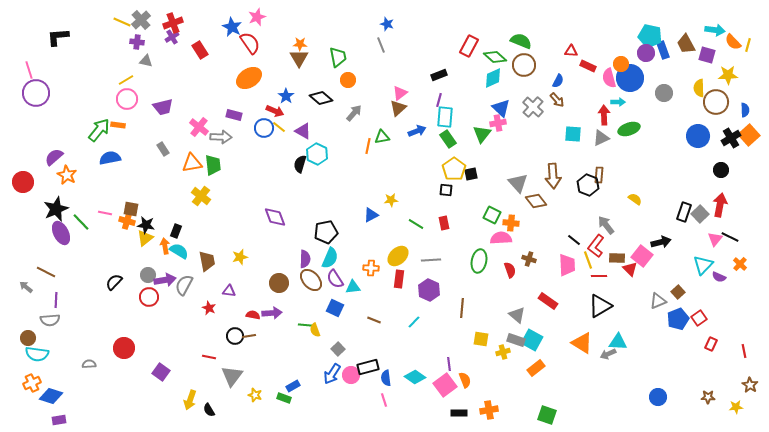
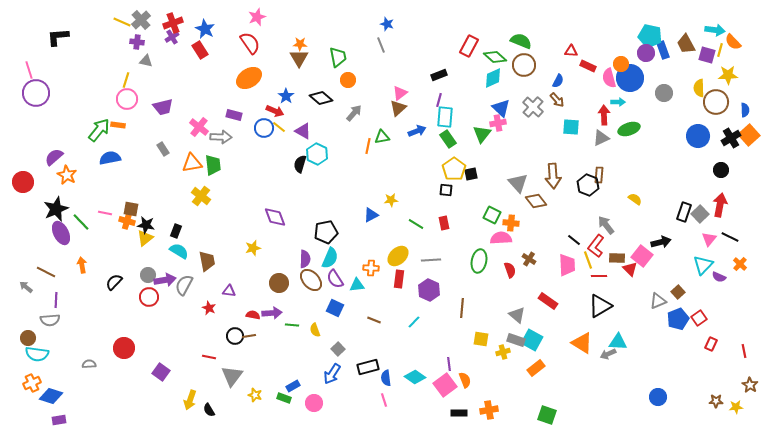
blue star at (232, 27): moved 27 px left, 2 px down
yellow line at (748, 45): moved 28 px left, 5 px down
yellow line at (126, 80): rotated 42 degrees counterclockwise
cyan square at (573, 134): moved 2 px left, 7 px up
pink triangle at (715, 239): moved 6 px left
orange arrow at (165, 246): moved 83 px left, 19 px down
yellow star at (240, 257): moved 13 px right, 9 px up
brown cross at (529, 259): rotated 16 degrees clockwise
cyan triangle at (353, 287): moved 4 px right, 2 px up
green line at (305, 325): moved 13 px left
pink circle at (351, 375): moved 37 px left, 28 px down
brown star at (708, 397): moved 8 px right, 4 px down
